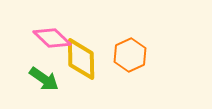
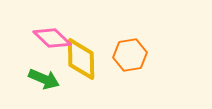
orange hexagon: rotated 16 degrees clockwise
green arrow: rotated 12 degrees counterclockwise
